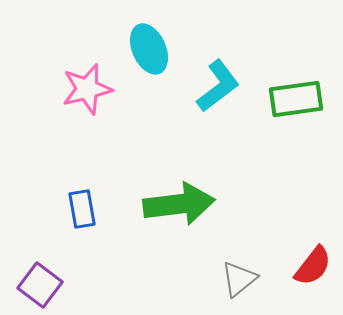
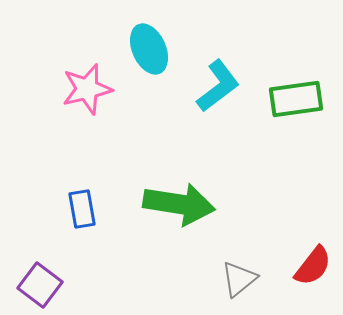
green arrow: rotated 16 degrees clockwise
